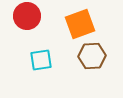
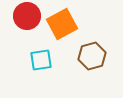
orange square: moved 18 px left; rotated 8 degrees counterclockwise
brown hexagon: rotated 12 degrees counterclockwise
